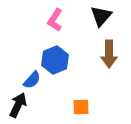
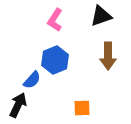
black triangle: rotated 30 degrees clockwise
brown arrow: moved 1 px left, 2 px down
orange square: moved 1 px right, 1 px down
